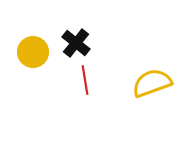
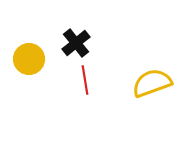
black cross: rotated 12 degrees clockwise
yellow circle: moved 4 px left, 7 px down
